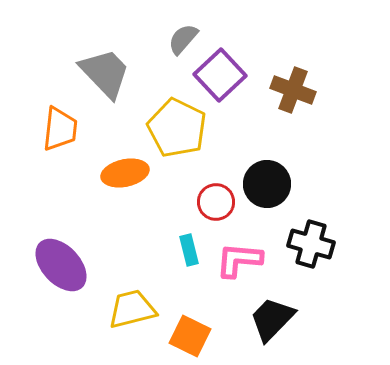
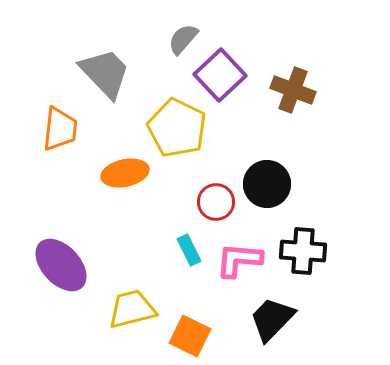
black cross: moved 8 px left, 7 px down; rotated 12 degrees counterclockwise
cyan rectangle: rotated 12 degrees counterclockwise
